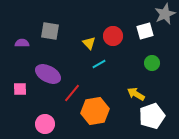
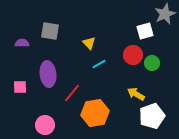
red circle: moved 20 px right, 19 px down
purple ellipse: rotated 55 degrees clockwise
pink square: moved 2 px up
orange hexagon: moved 2 px down
pink circle: moved 1 px down
